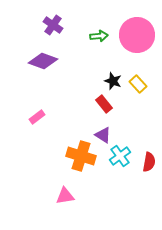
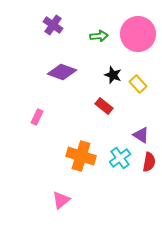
pink circle: moved 1 px right, 1 px up
purple diamond: moved 19 px right, 11 px down
black star: moved 6 px up
red rectangle: moved 2 px down; rotated 12 degrees counterclockwise
pink rectangle: rotated 28 degrees counterclockwise
purple triangle: moved 38 px right
cyan cross: moved 2 px down
pink triangle: moved 4 px left, 4 px down; rotated 30 degrees counterclockwise
